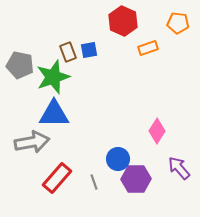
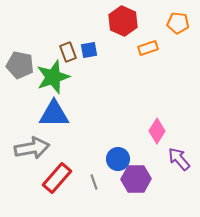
gray arrow: moved 6 px down
purple arrow: moved 9 px up
